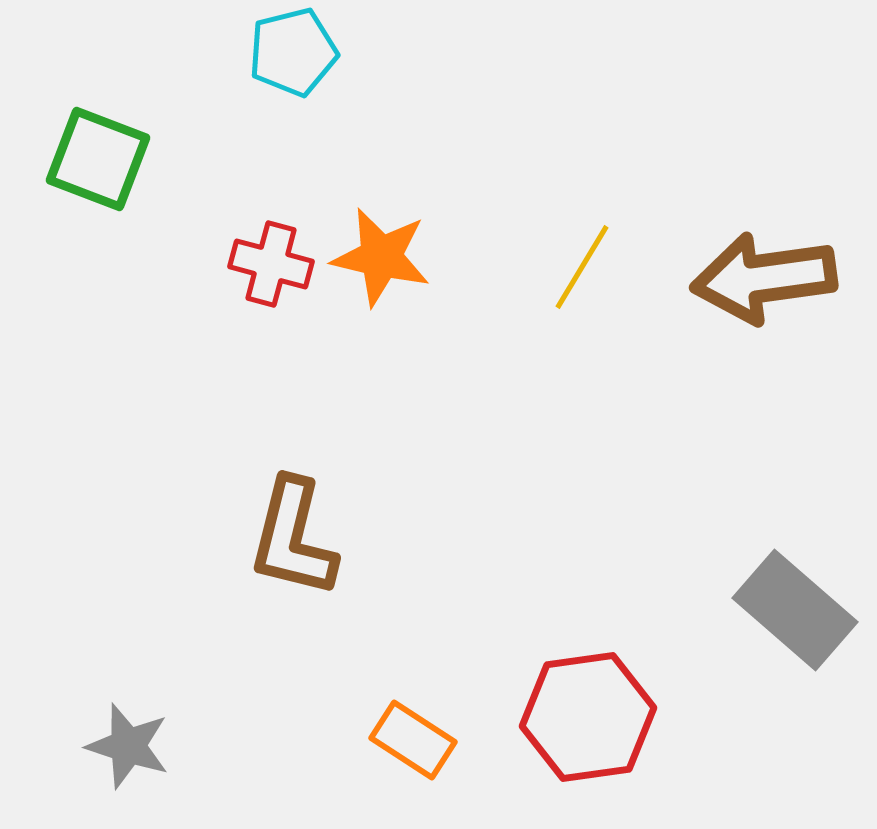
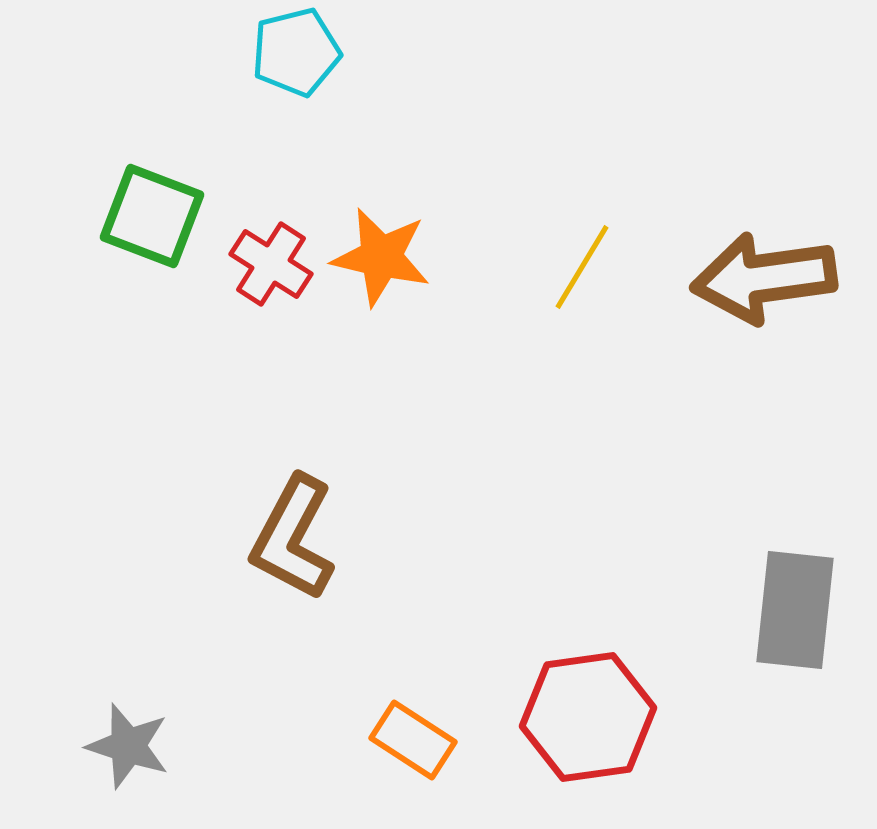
cyan pentagon: moved 3 px right
green square: moved 54 px right, 57 px down
red cross: rotated 18 degrees clockwise
brown L-shape: rotated 14 degrees clockwise
gray rectangle: rotated 55 degrees clockwise
